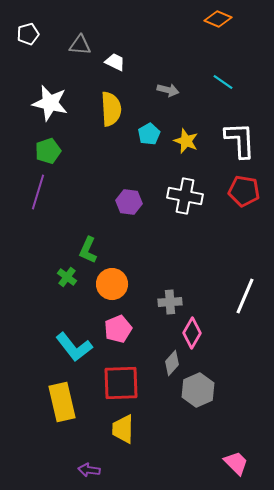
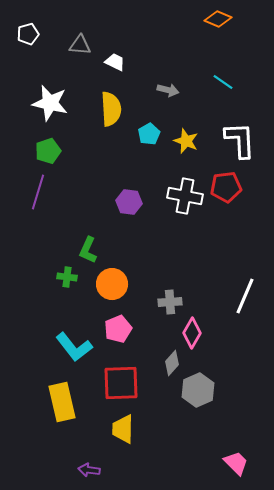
red pentagon: moved 18 px left, 4 px up; rotated 16 degrees counterclockwise
green cross: rotated 30 degrees counterclockwise
